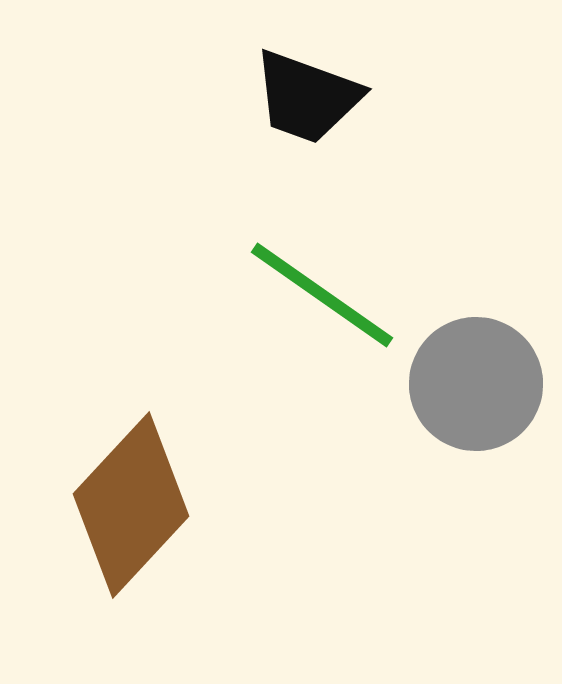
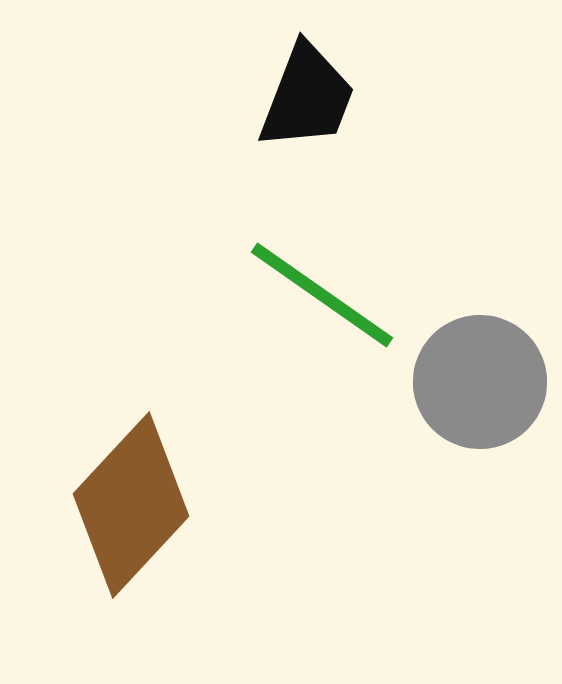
black trapezoid: rotated 89 degrees counterclockwise
gray circle: moved 4 px right, 2 px up
